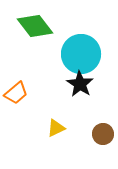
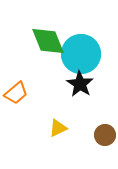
green diamond: moved 13 px right, 15 px down; rotated 15 degrees clockwise
yellow triangle: moved 2 px right
brown circle: moved 2 px right, 1 px down
